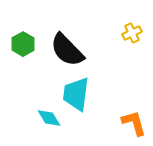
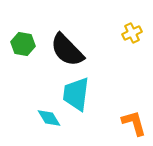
green hexagon: rotated 20 degrees counterclockwise
